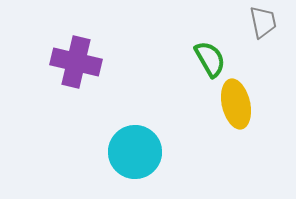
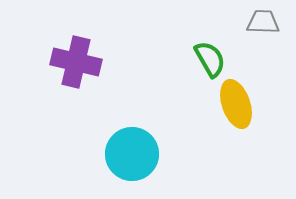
gray trapezoid: rotated 76 degrees counterclockwise
yellow ellipse: rotated 6 degrees counterclockwise
cyan circle: moved 3 px left, 2 px down
